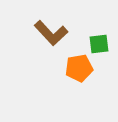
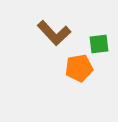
brown L-shape: moved 3 px right
